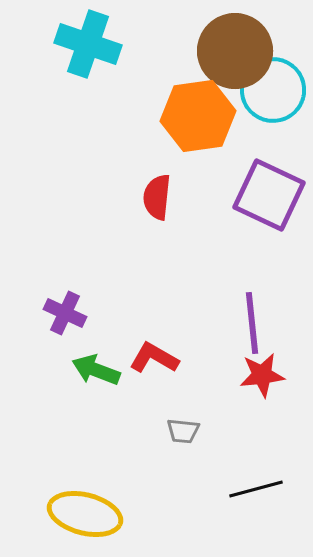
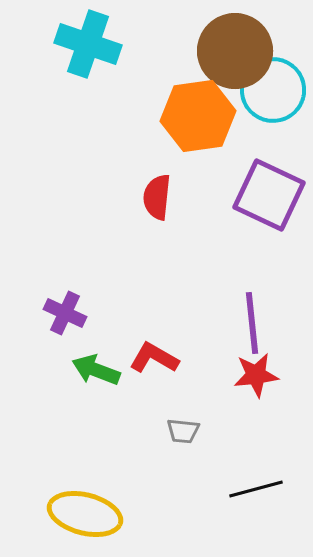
red star: moved 6 px left
